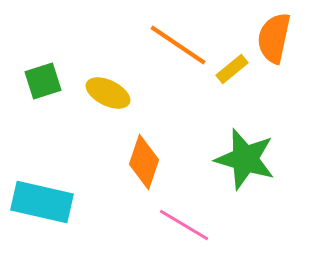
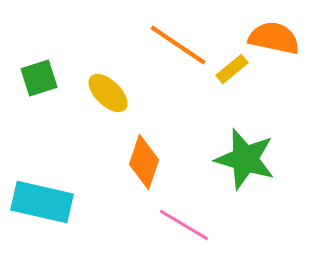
orange semicircle: rotated 90 degrees clockwise
green square: moved 4 px left, 3 px up
yellow ellipse: rotated 18 degrees clockwise
